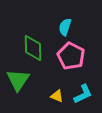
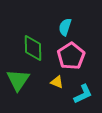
pink pentagon: rotated 12 degrees clockwise
yellow triangle: moved 14 px up
